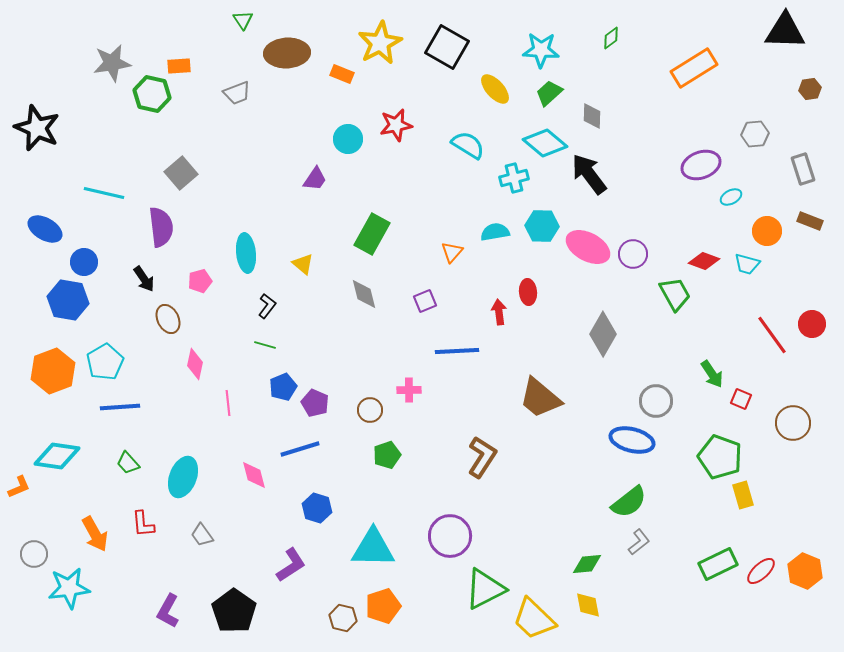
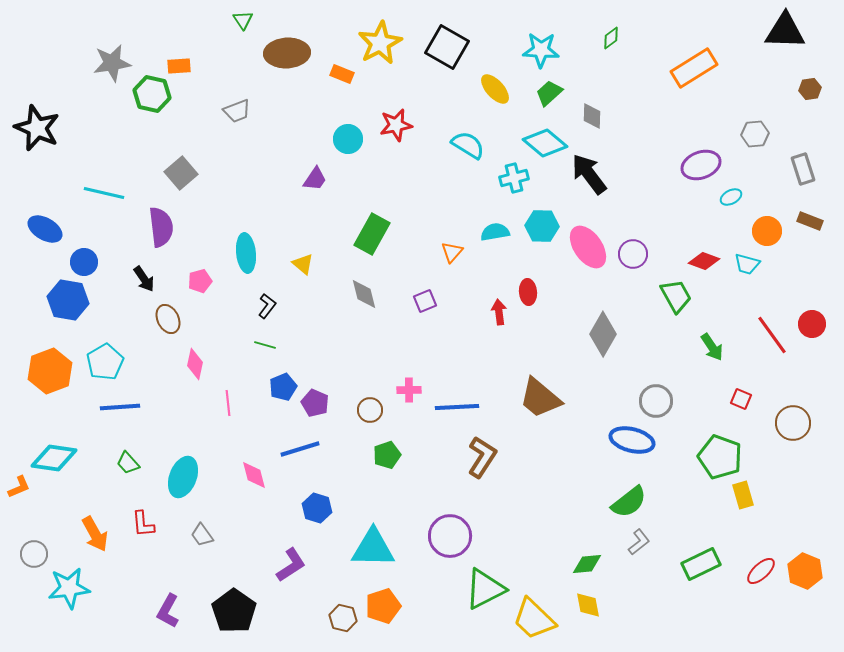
gray trapezoid at (237, 93): moved 18 px down
pink ellipse at (588, 247): rotated 27 degrees clockwise
green trapezoid at (675, 294): moved 1 px right, 2 px down
blue line at (457, 351): moved 56 px down
orange hexagon at (53, 371): moved 3 px left
green arrow at (712, 374): moved 27 px up
cyan diamond at (57, 456): moved 3 px left, 2 px down
green rectangle at (718, 564): moved 17 px left
